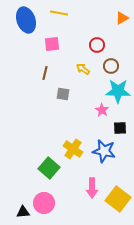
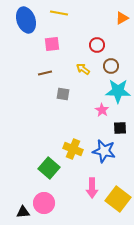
brown line: rotated 64 degrees clockwise
yellow cross: rotated 12 degrees counterclockwise
